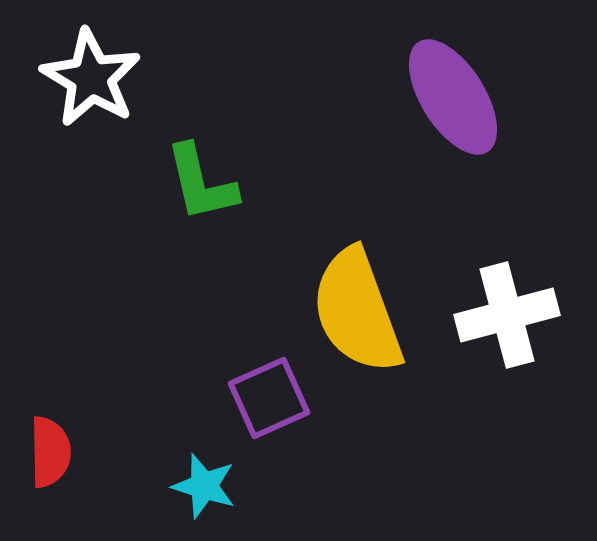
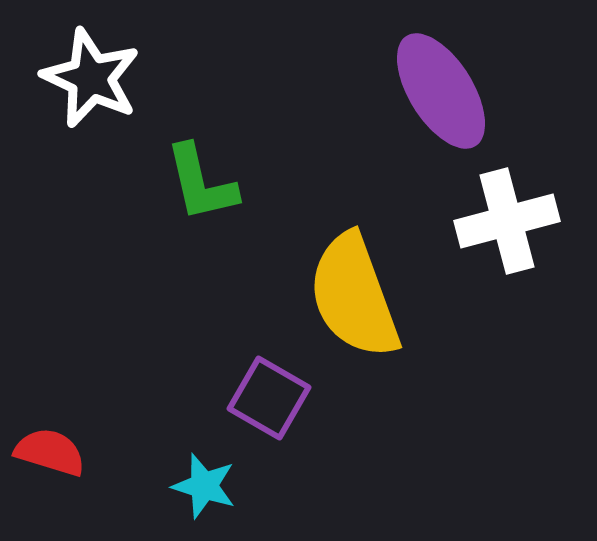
white star: rotated 6 degrees counterclockwise
purple ellipse: moved 12 px left, 6 px up
yellow semicircle: moved 3 px left, 15 px up
white cross: moved 94 px up
purple square: rotated 36 degrees counterclockwise
red semicircle: rotated 72 degrees counterclockwise
